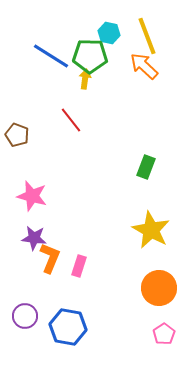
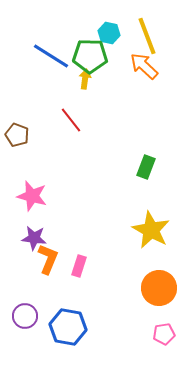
orange L-shape: moved 2 px left, 1 px down
pink pentagon: rotated 25 degrees clockwise
